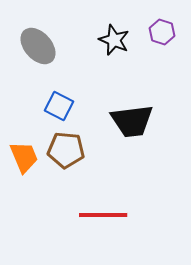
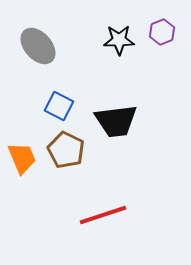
purple hexagon: rotated 20 degrees clockwise
black star: moved 5 px right; rotated 24 degrees counterclockwise
black trapezoid: moved 16 px left
brown pentagon: rotated 21 degrees clockwise
orange trapezoid: moved 2 px left, 1 px down
red line: rotated 18 degrees counterclockwise
